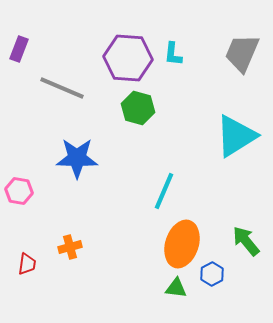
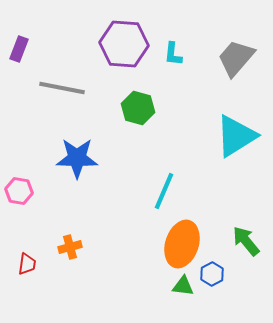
gray trapezoid: moved 6 px left, 5 px down; rotated 18 degrees clockwise
purple hexagon: moved 4 px left, 14 px up
gray line: rotated 12 degrees counterclockwise
green triangle: moved 7 px right, 2 px up
